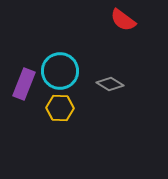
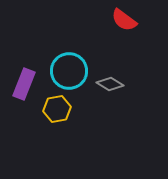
red semicircle: moved 1 px right
cyan circle: moved 9 px right
yellow hexagon: moved 3 px left, 1 px down; rotated 12 degrees counterclockwise
